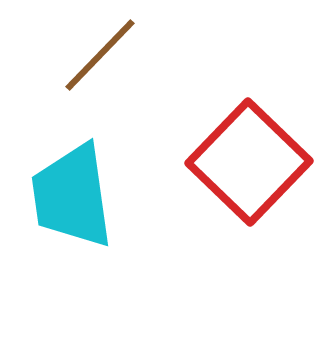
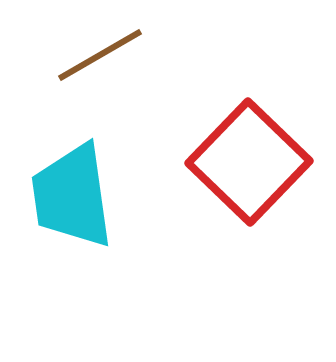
brown line: rotated 16 degrees clockwise
